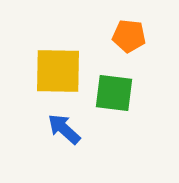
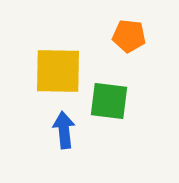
green square: moved 5 px left, 8 px down
blue arrow: moved 1 px down; rotated 42 degrees clockwise
